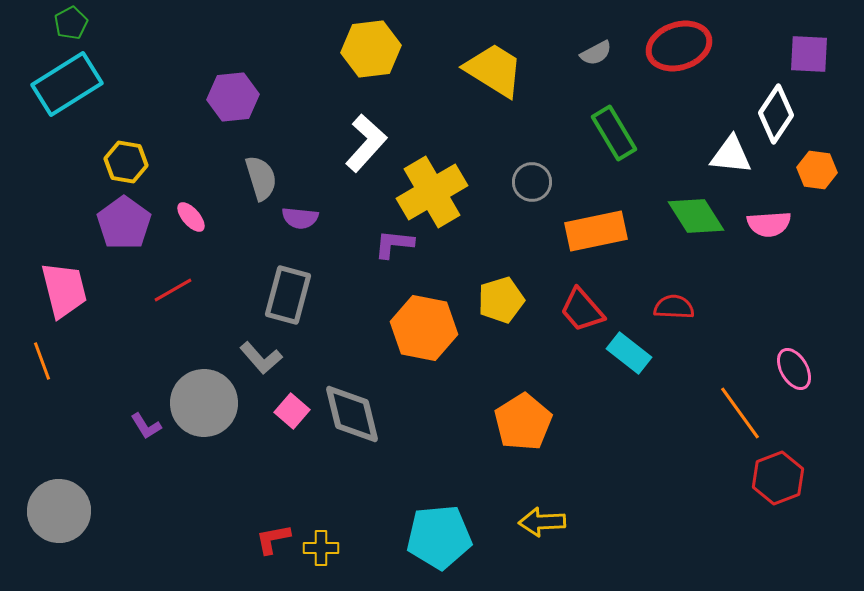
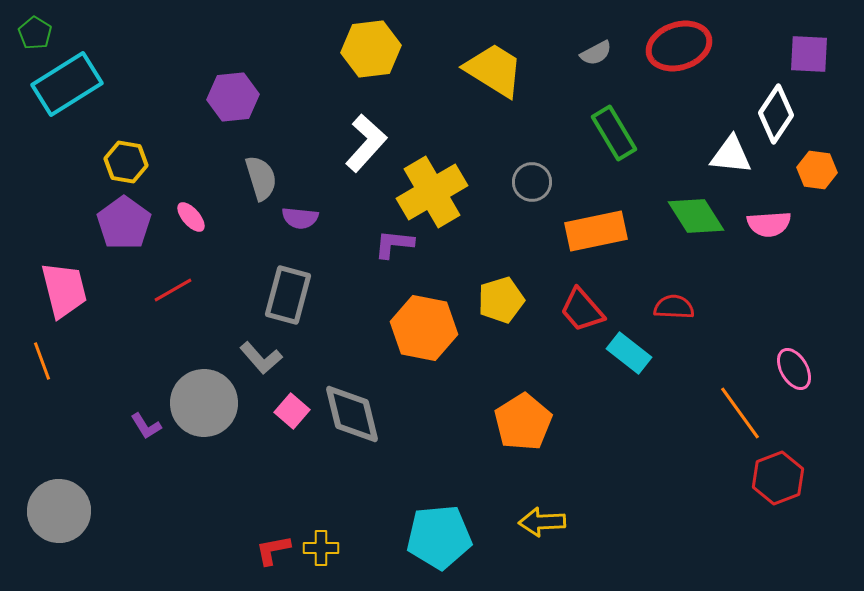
green pentagon at (71, 23): moved 36 px left, 10 px down; rotated 12 degrees counterclockwise
red L-shape at (273, 539): moved 11 px down
